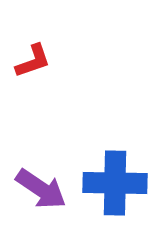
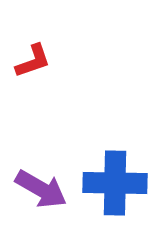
purple arrow: rotated 4 degrees counterclockwise
